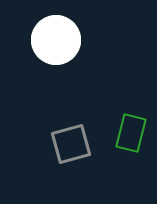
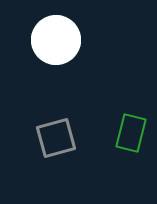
gray square: moved 15 px left, 6 px up
